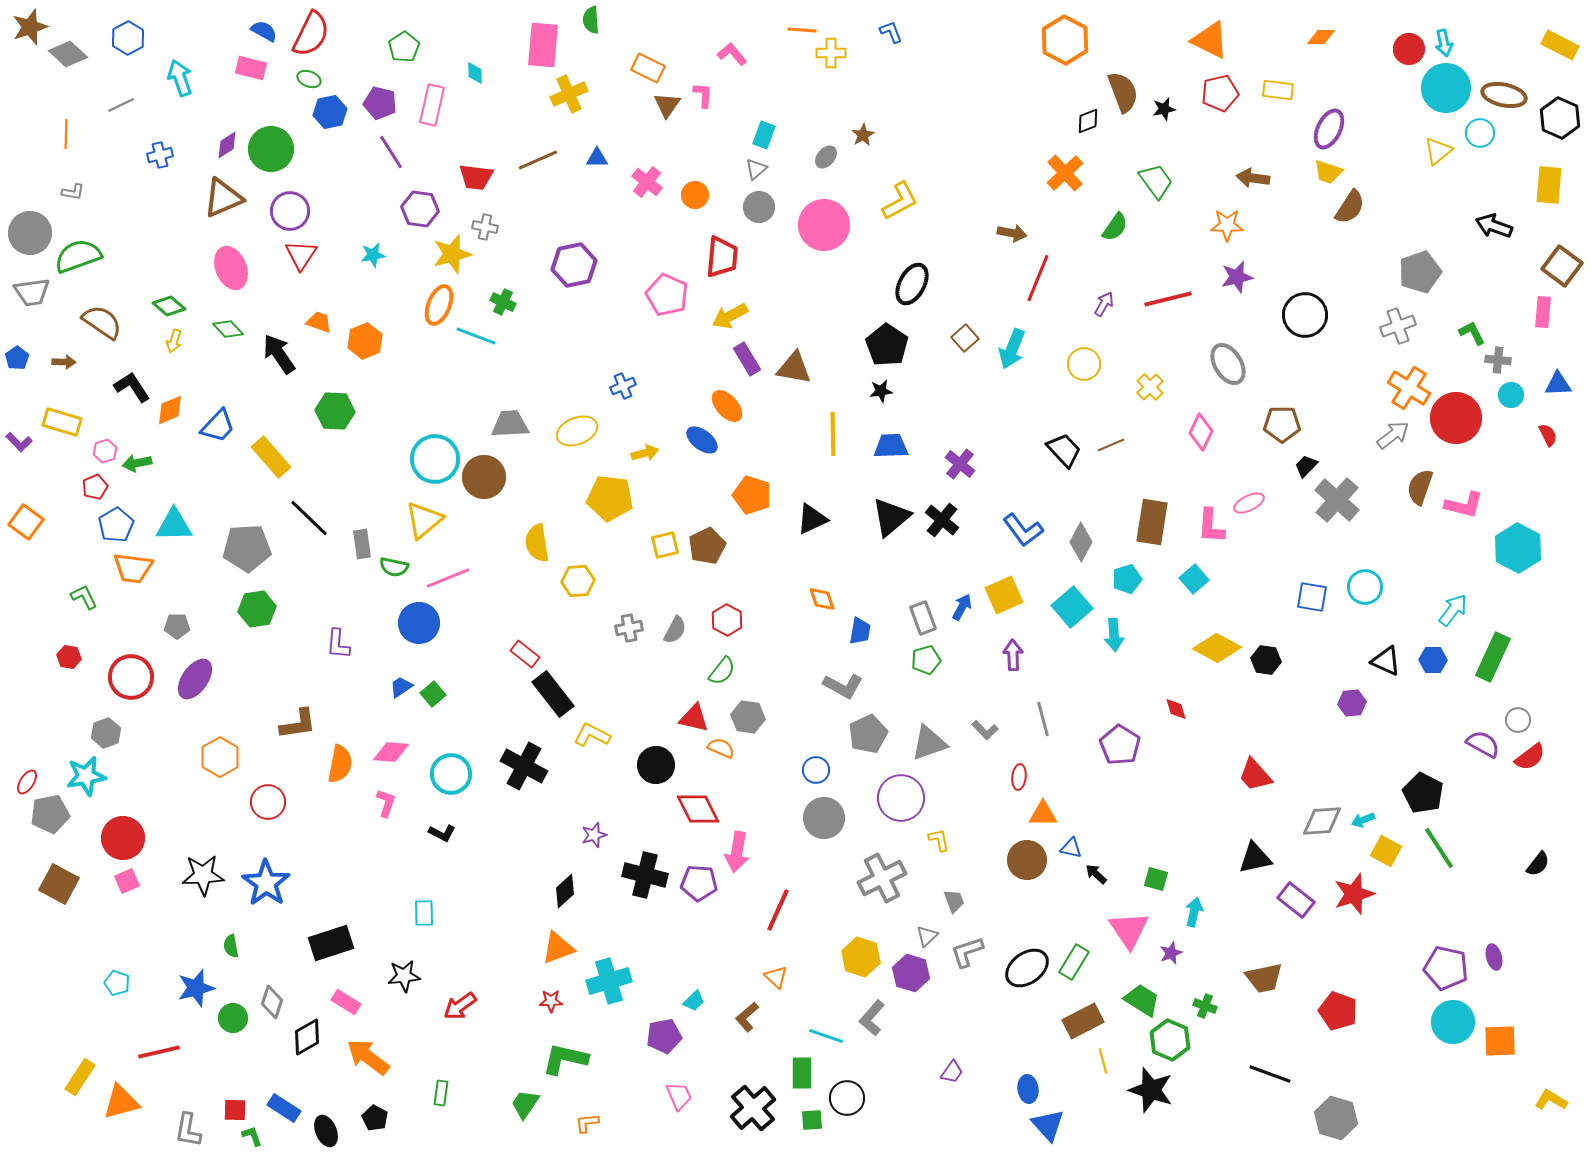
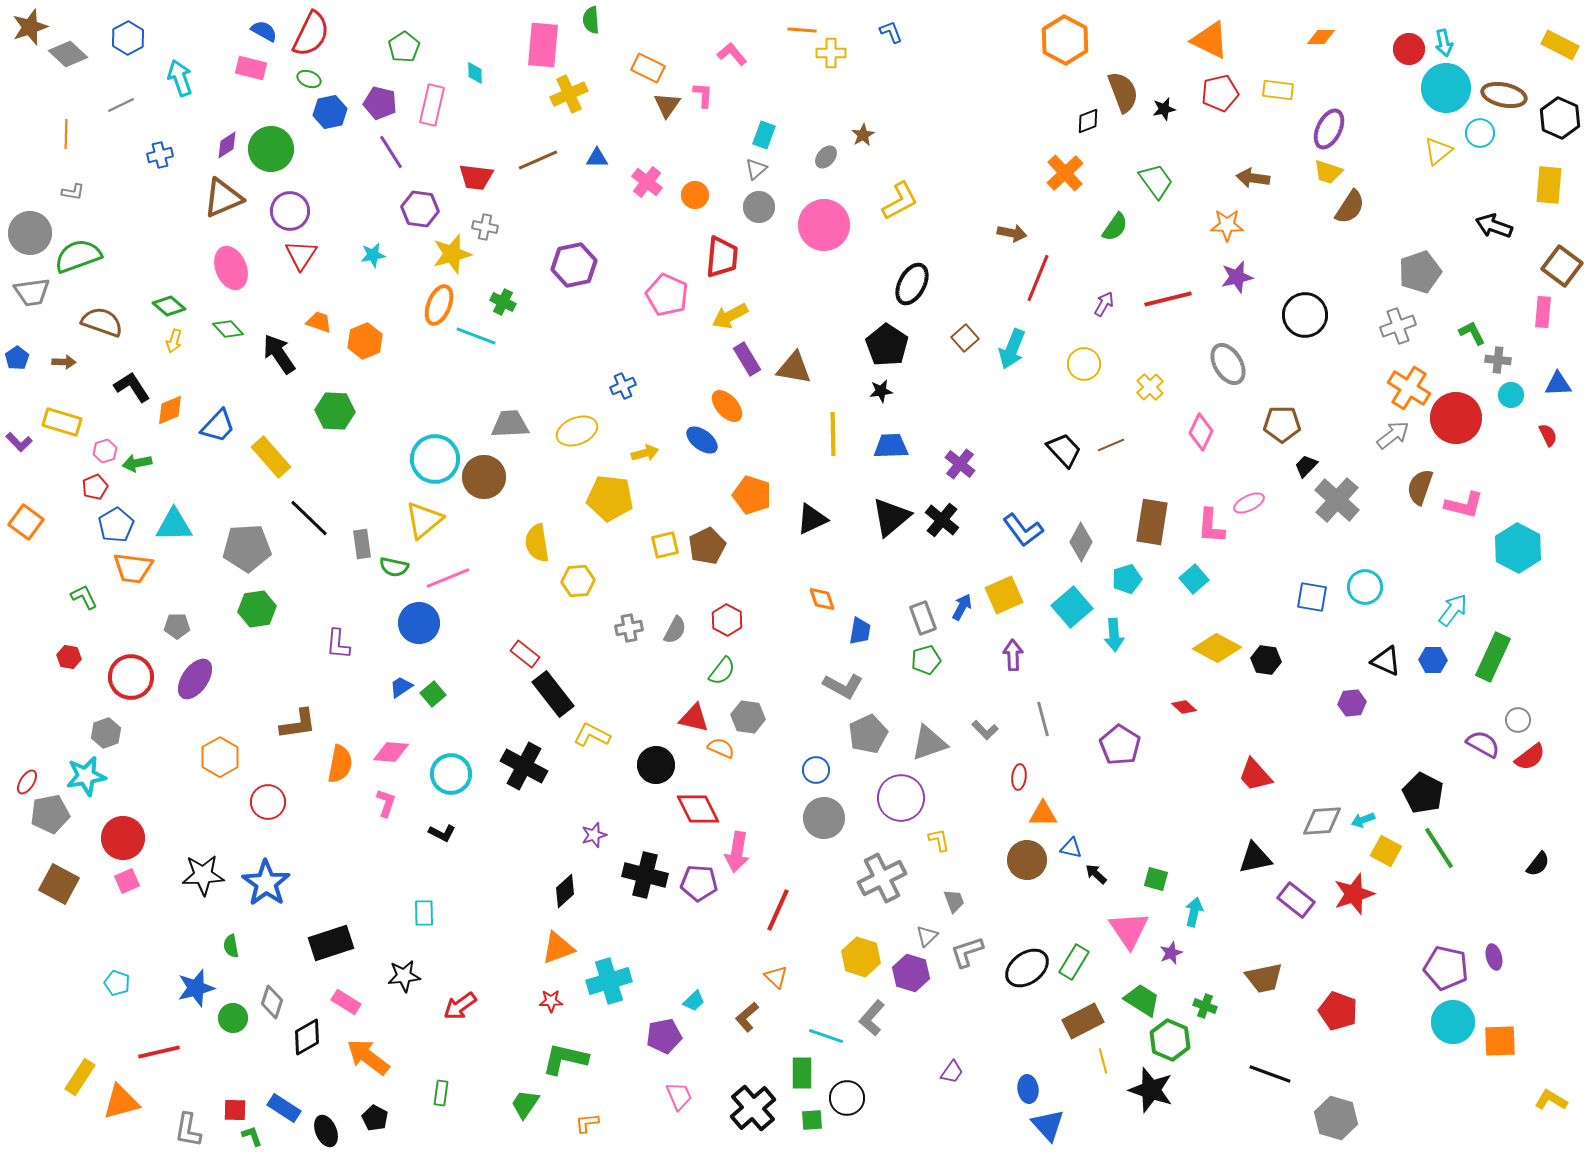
brown semicircle at (102, 322): rotated 15 degrees counterclockwise
red diamond at (1176, 709): moved 8 px right, 2 px up; rotated 30 degrees counterclockwise
